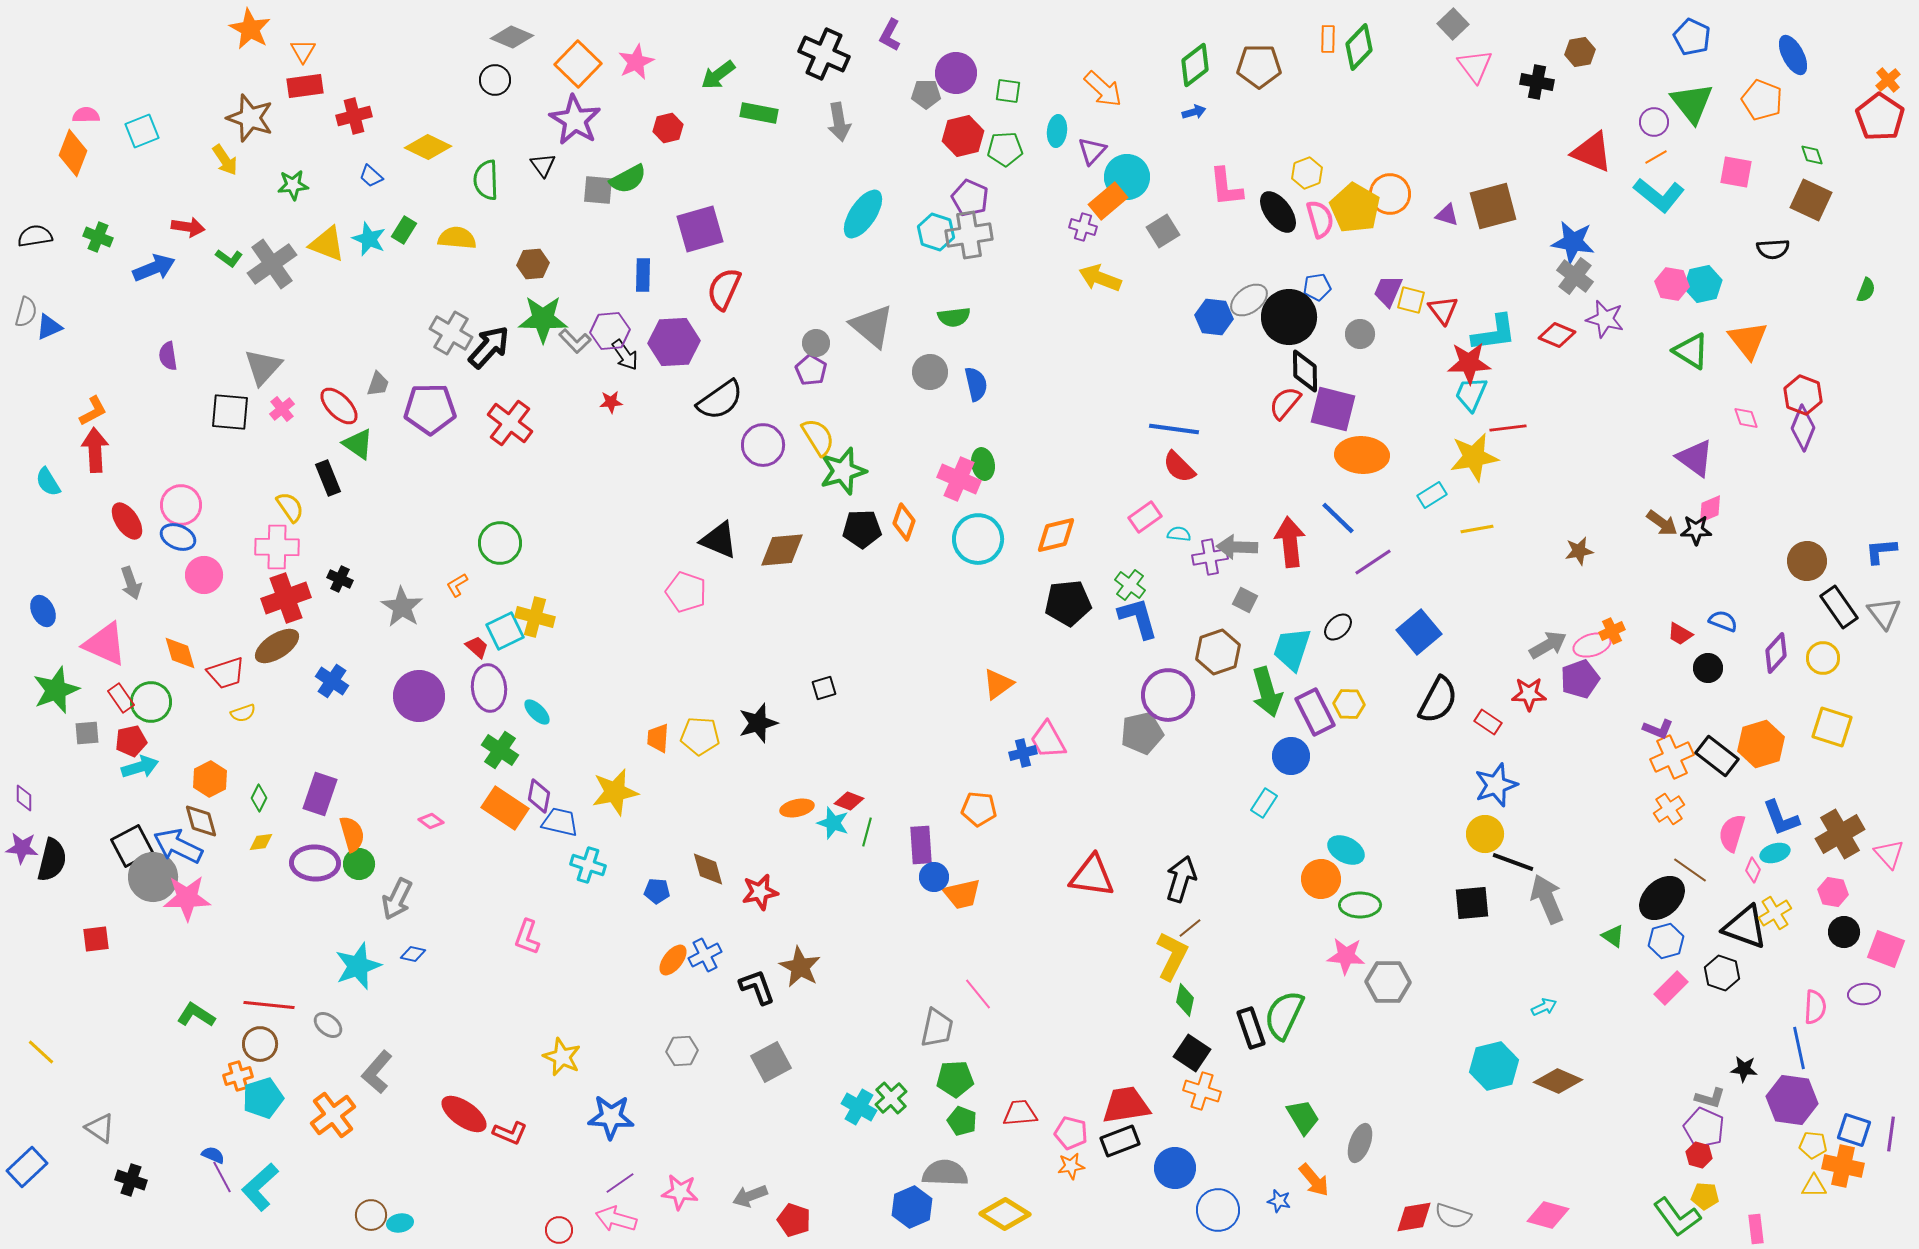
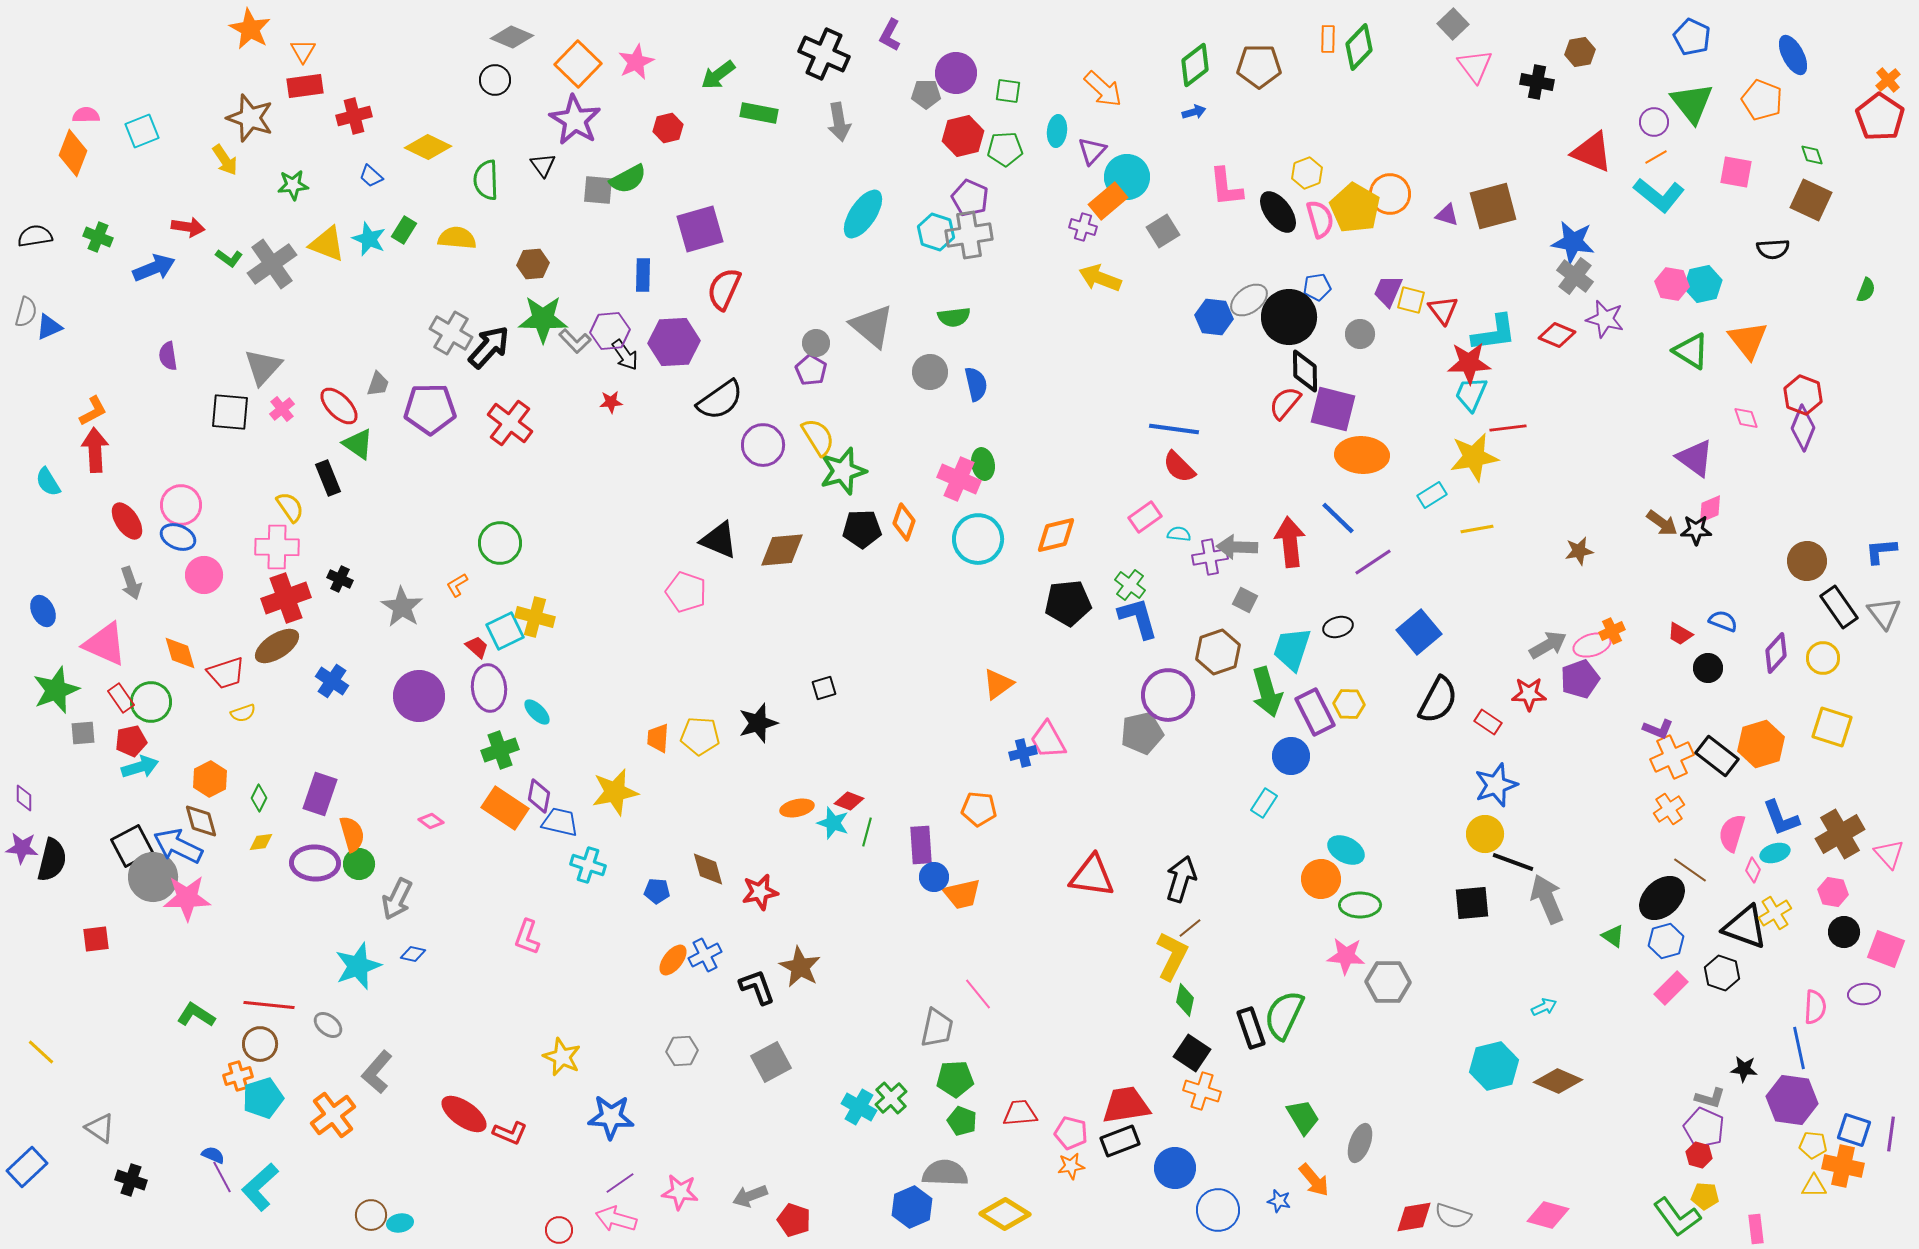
black ellipse at (1338, 627): rotated 28 degrees clockwise
gray square at (87, 733): moved 4 px left
green cross at (500, 750): rotated 36 degrees clockwise
